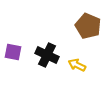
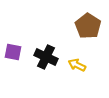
brown pentagon: rotated 10 degrees clockwise
black cross: moved 1 px left, 2 px down
